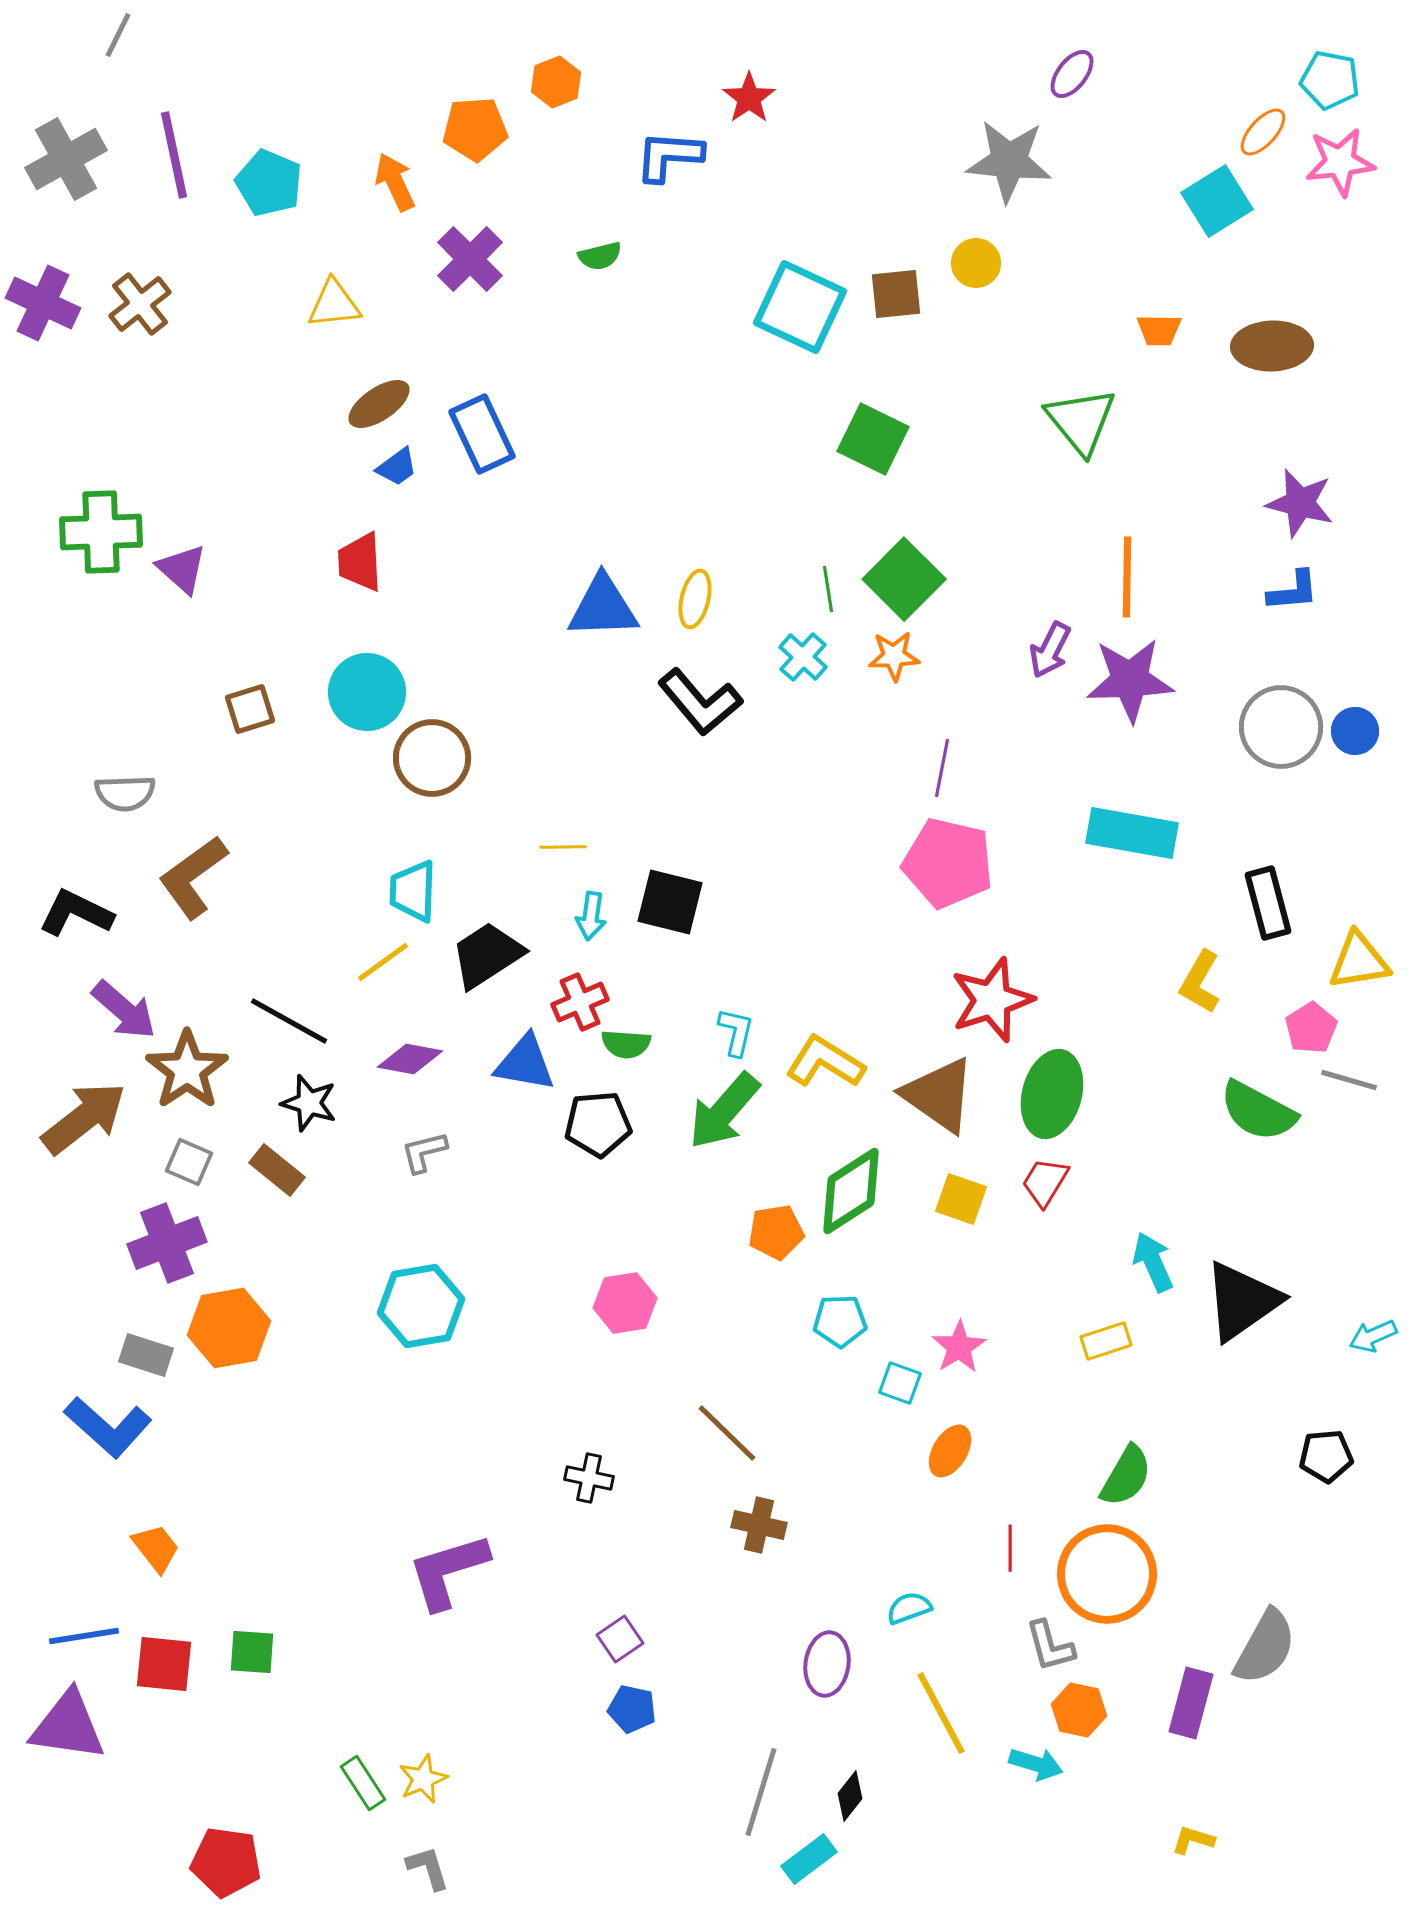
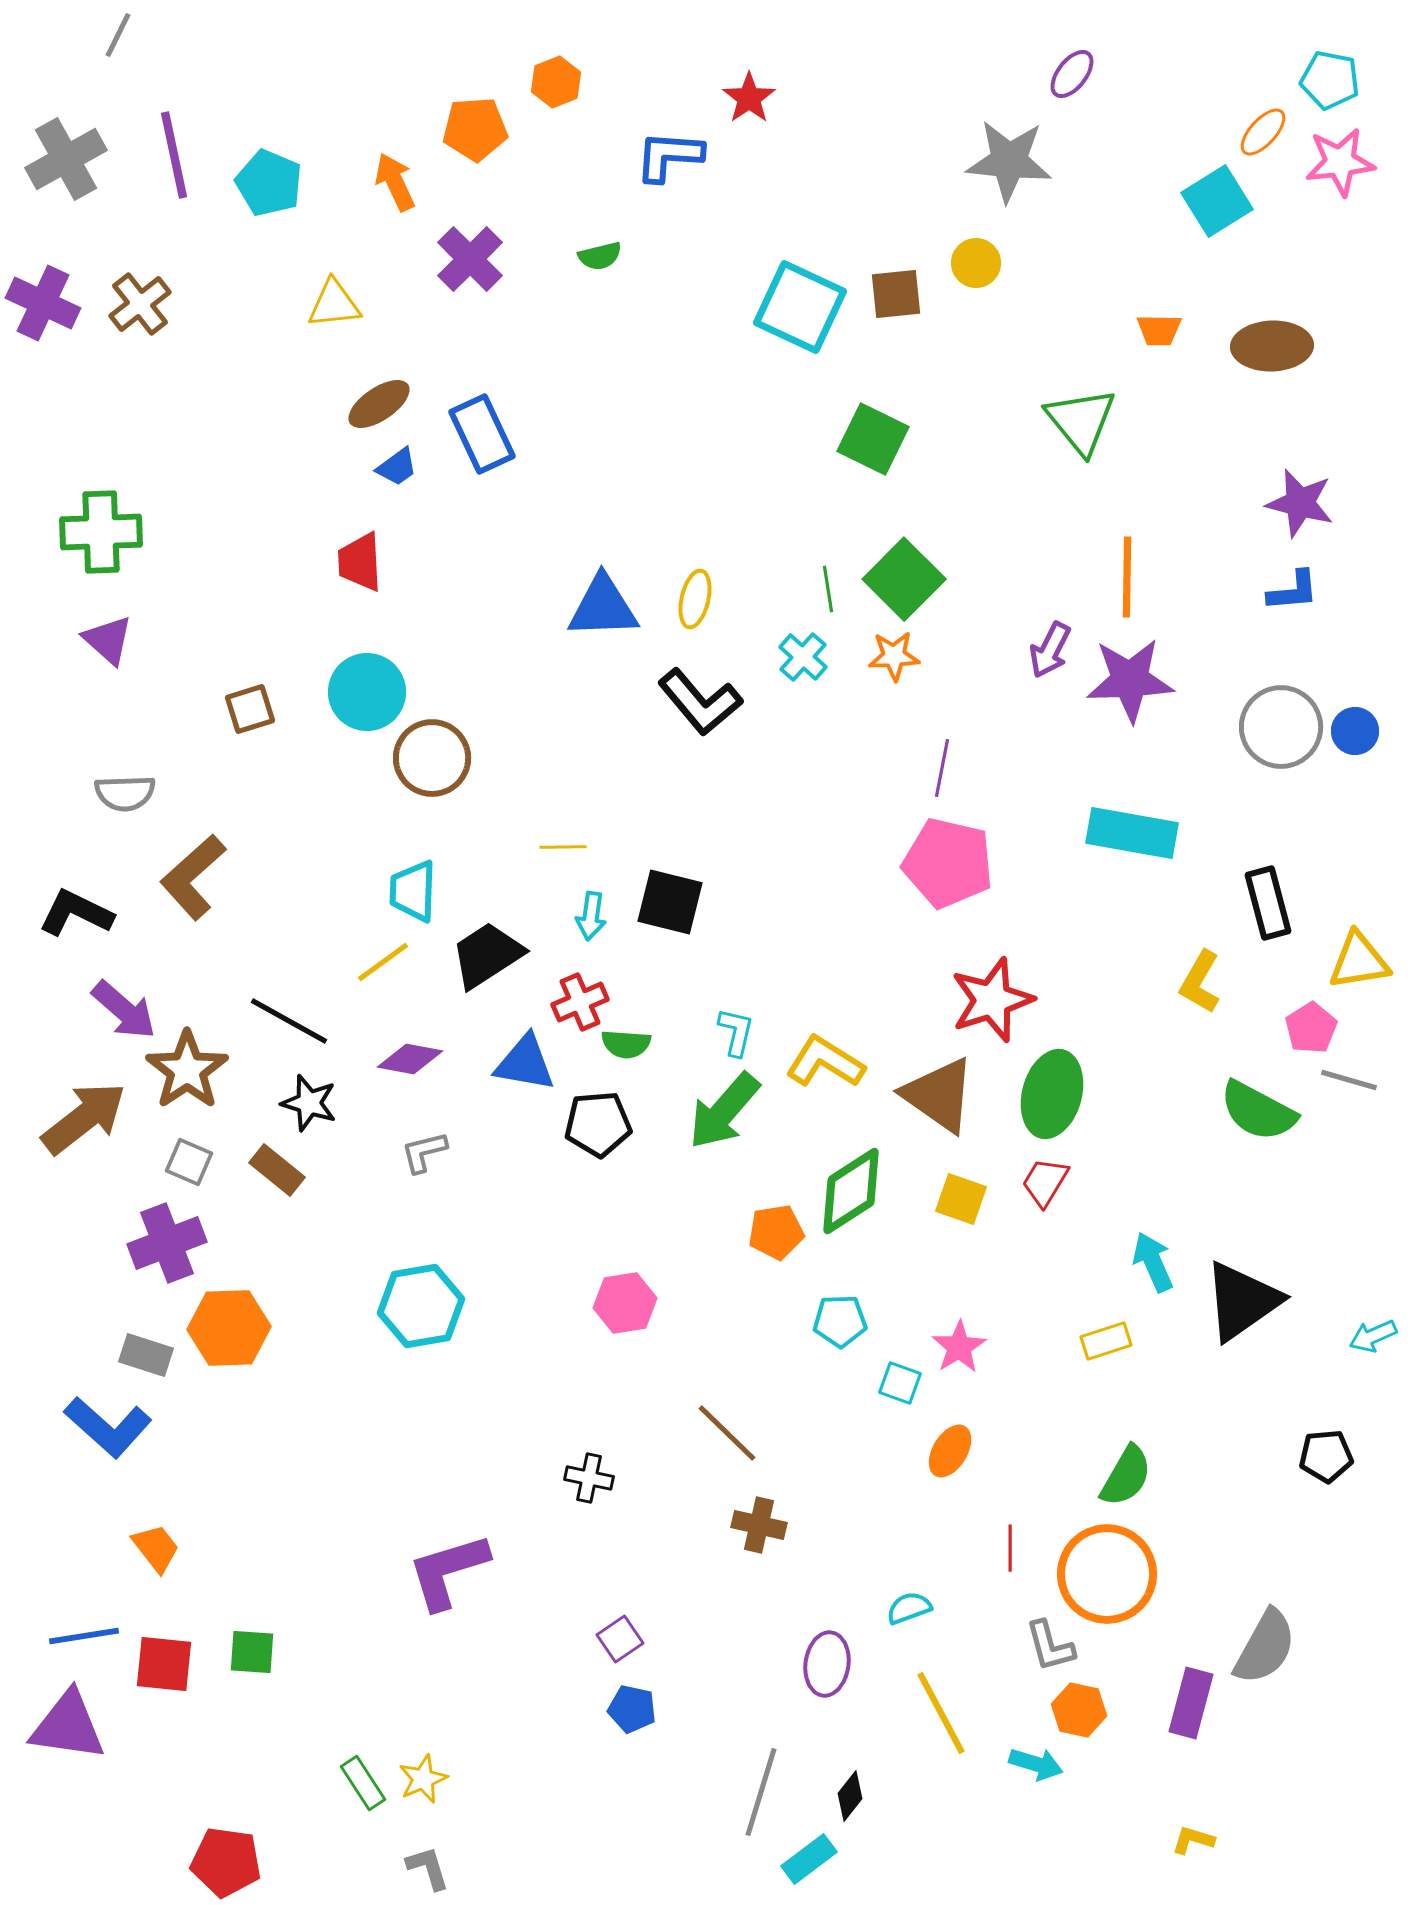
purple triangle at (182, 569): moved 74 px left, 71 px down
brown L-shape at (193, 877): rotated 6 degrees counterclockwise
orange hexagon at (229, 1328): rotated 8 degrees clockwise
